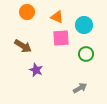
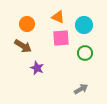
orange circle: moved 12 px down
orange triangle: moved 1 px right
green circle: moved 1 px left, 1 px up
purple star: moved 1 px right, 2 px up
gray arrow: moved 1 px right, 1 px down
